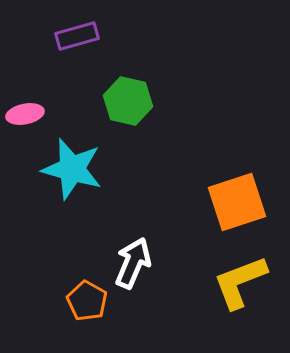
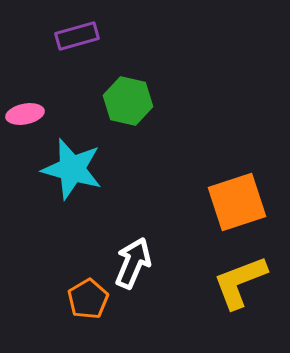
orange pentagon: moved 1 px right, 2 px up; rotated 12 degrees clockwise
